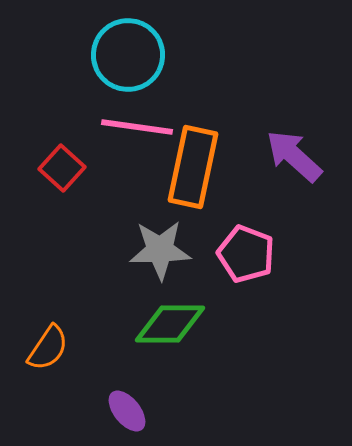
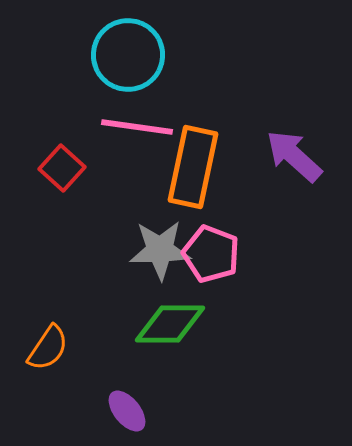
pink pentagon: moved 35 px left
